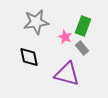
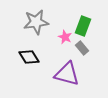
black diamond: rotated 20 degrees counterclockwise
